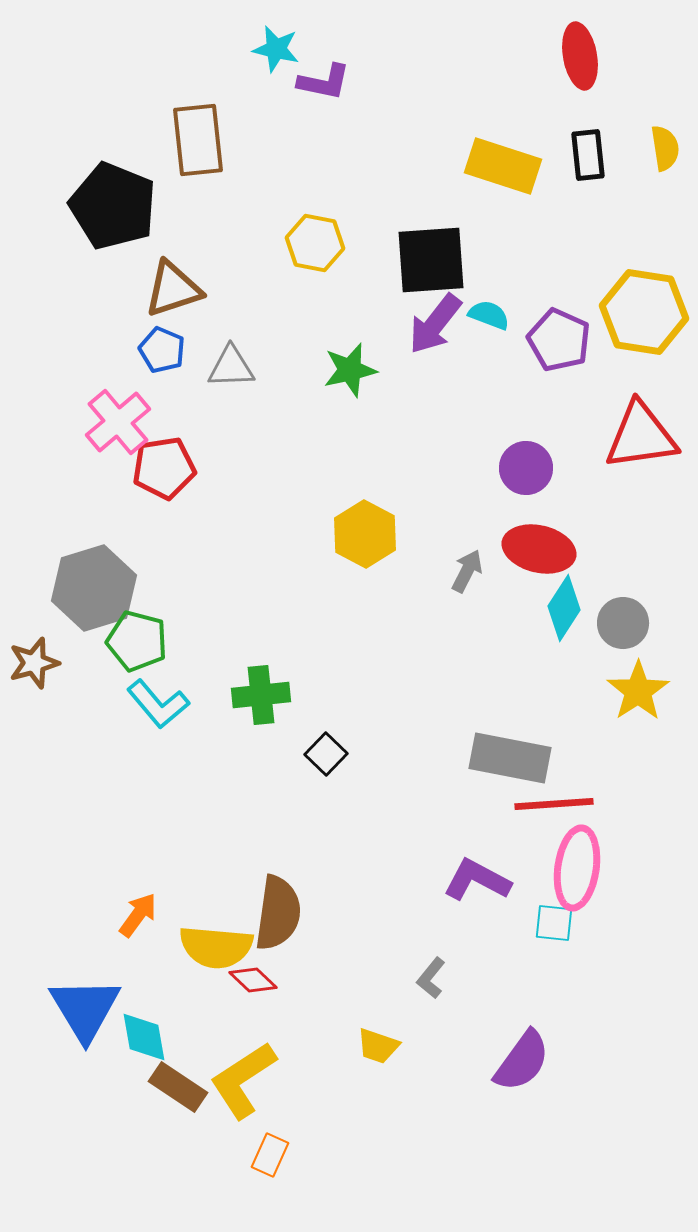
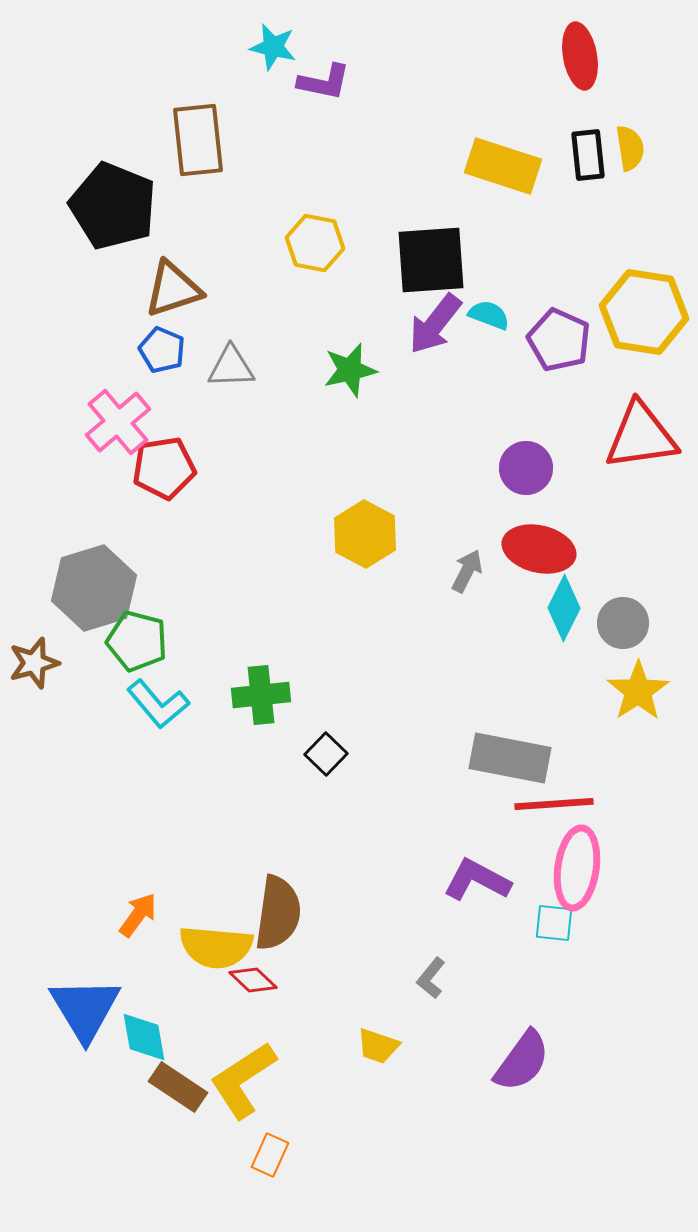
cyan star at (276, 49): moved 3 px left, 2 px up
yellow semicircle at (665, 148): moved 35 px left
cyan diamond at (564, 608): rotated 6 degrees counterclockwise
